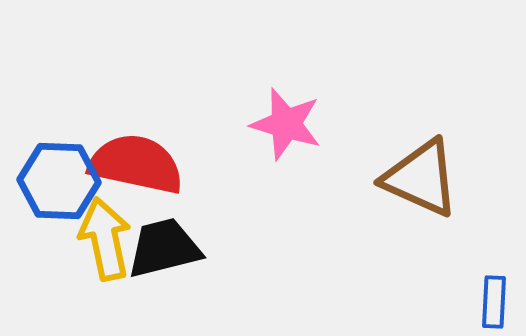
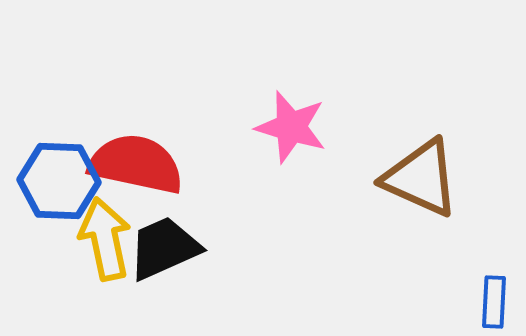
pink star: moved 5 px right, 3 px down
black trapezoid: rotated 10 degrees counterclockwise
